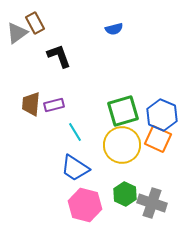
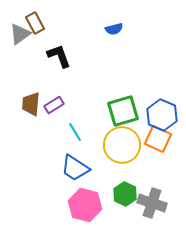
gray triangle: moved 3 px right, 1 px down
purple rectangle: rotated 18 degrees counterclockwise
